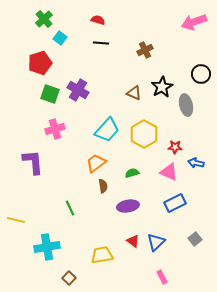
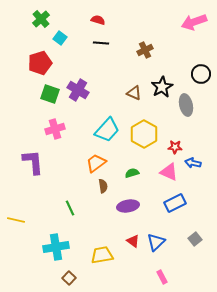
green cross: moved 3 px left
blue arrow: moved 3 px left
cyan cross: moved 9 px right
